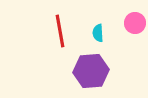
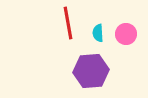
pink circle: moved 9 px left, 11 px down
red line: moved 8 px right, 8 px up
